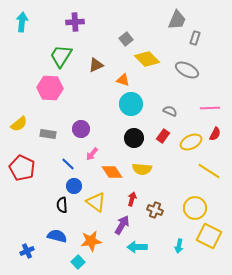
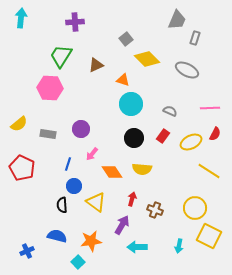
cyan arrow at (22, 22): moved 1 px left, 4 px up
blue line at (68, 164): rotated 64 degrees clockwise
